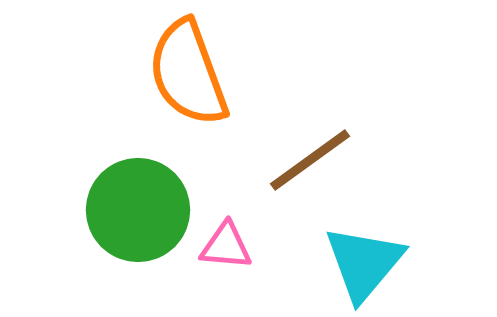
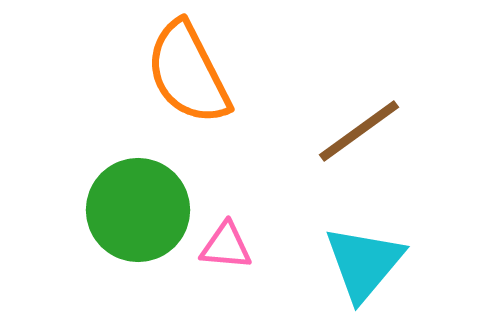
orange semicircle: rotated 7 degrees counterclockwise
brown line: moved 49 px right, 29 px up
